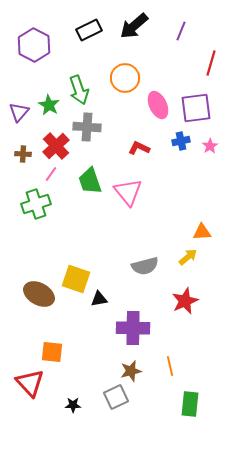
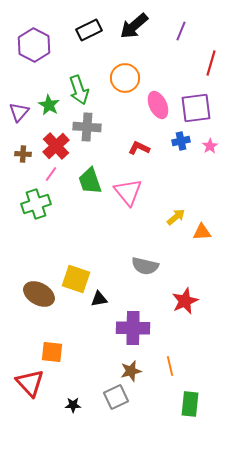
yellow arrow: moved 12 px left, 40 px up
gray semicircle: rotated 28 degrees clockwise
